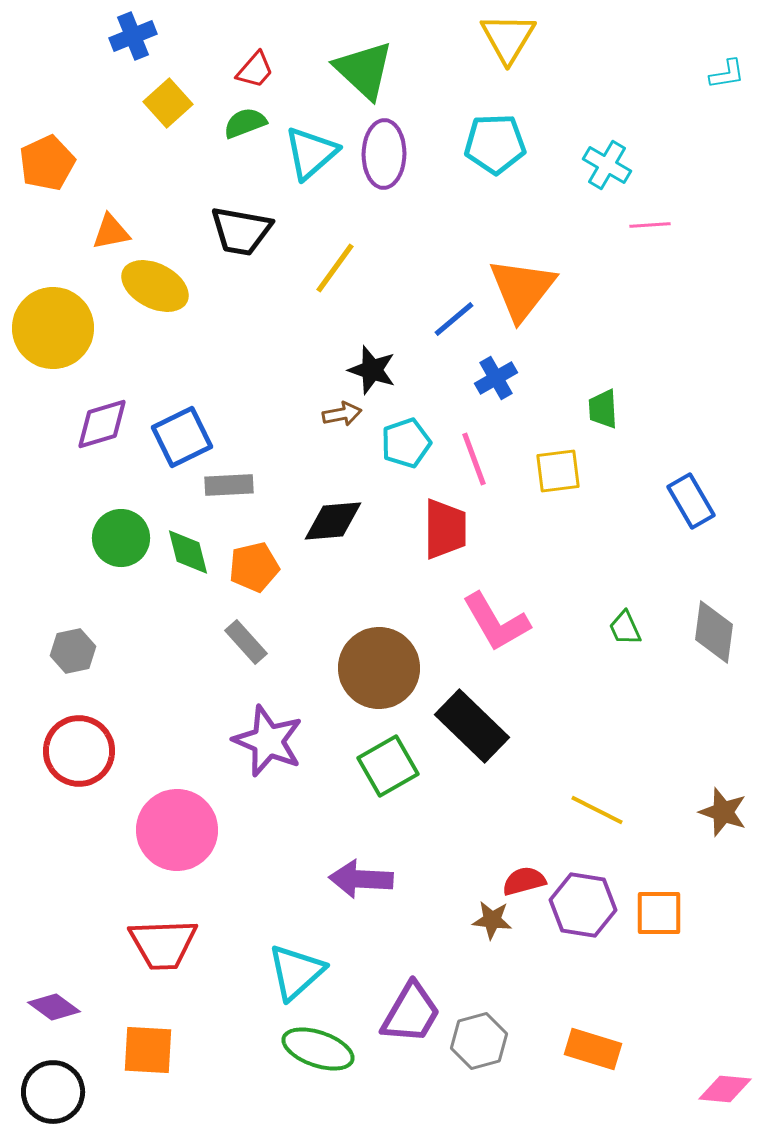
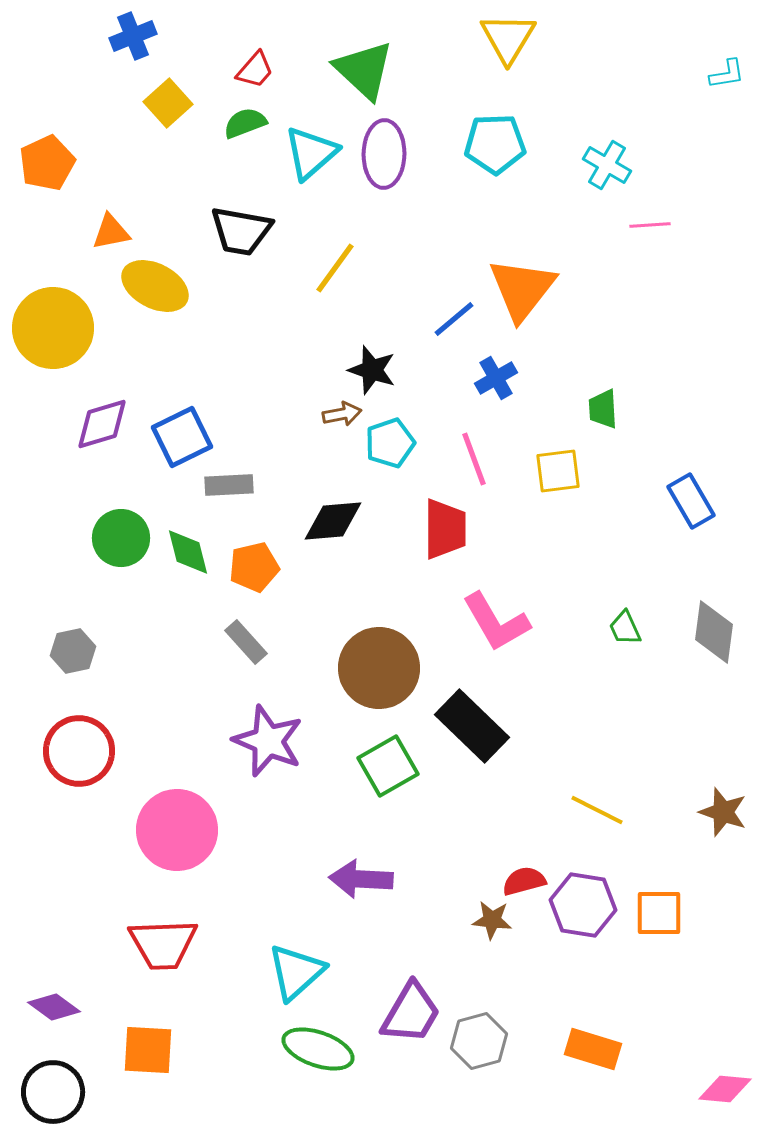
cyan pentagon at (406, 443): moved 16 px left
